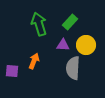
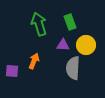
green rectangle: rotated 63 degrees counterclockwise
